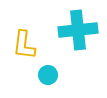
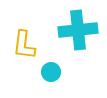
cyan circle: moved 3 px right, 3 px up
